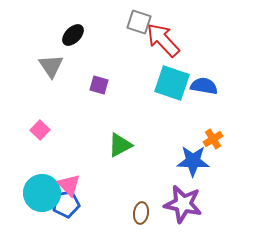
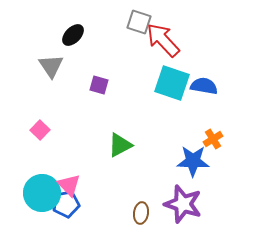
purple star: rotated 6 degrees clockwise
